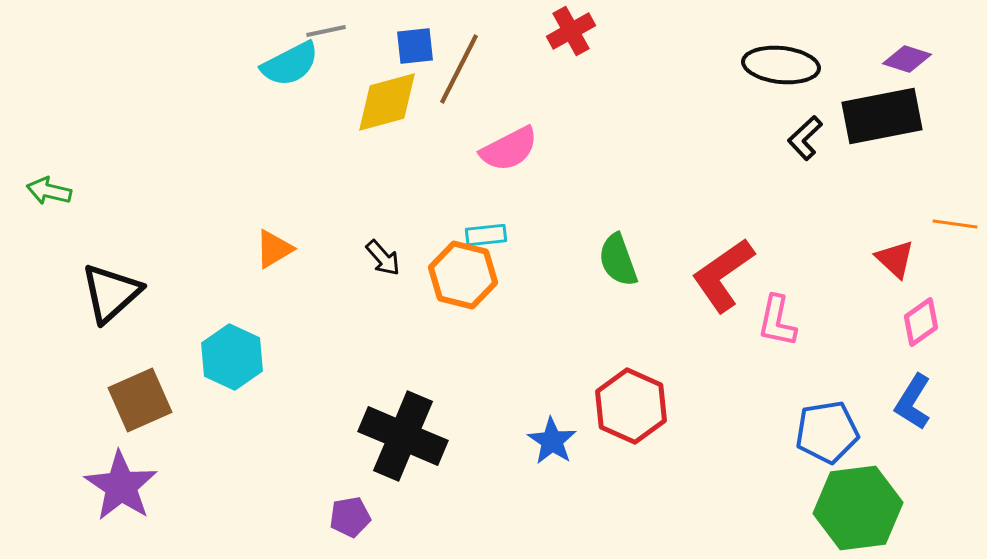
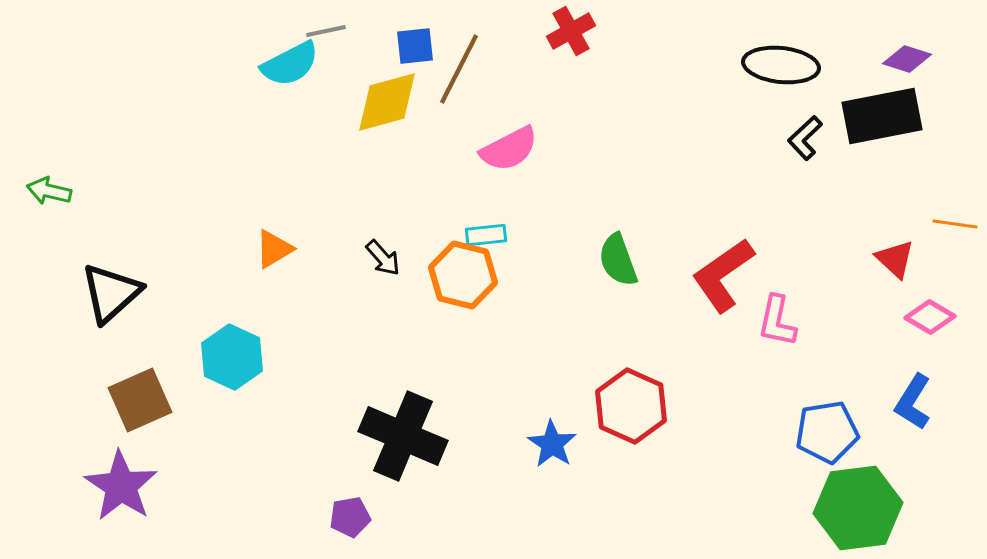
pink diamond: moved 9 px right, 5 px up; rotated 66 degrees clockwise
blue star: moved 3 px down
